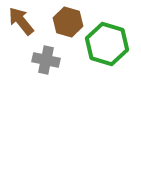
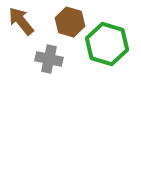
brown hexagon: moved 2 px right
gray cross: moved 3 px right, 1 px up
